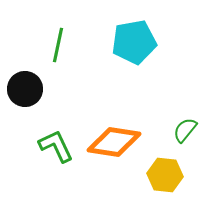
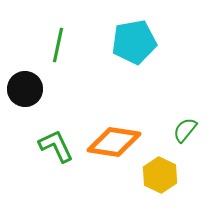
yellow hexagon: moved 5 px left; rotated 20 degrees clockwise
